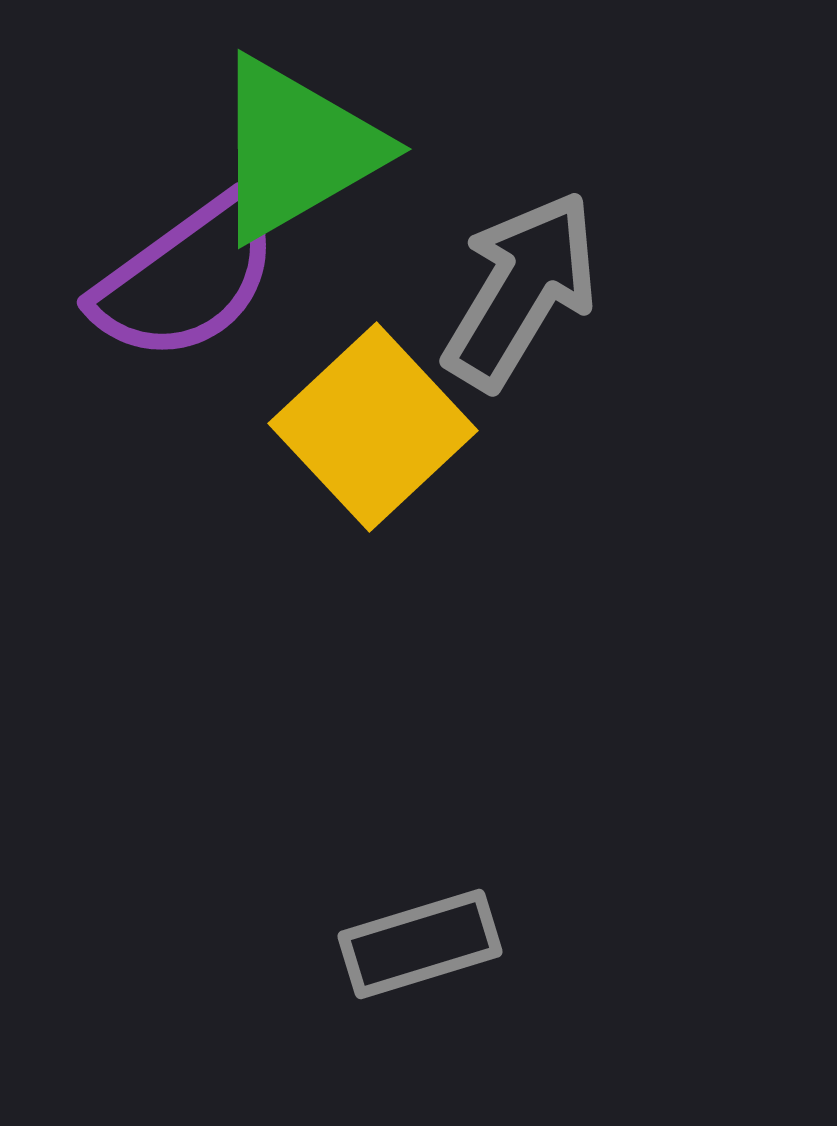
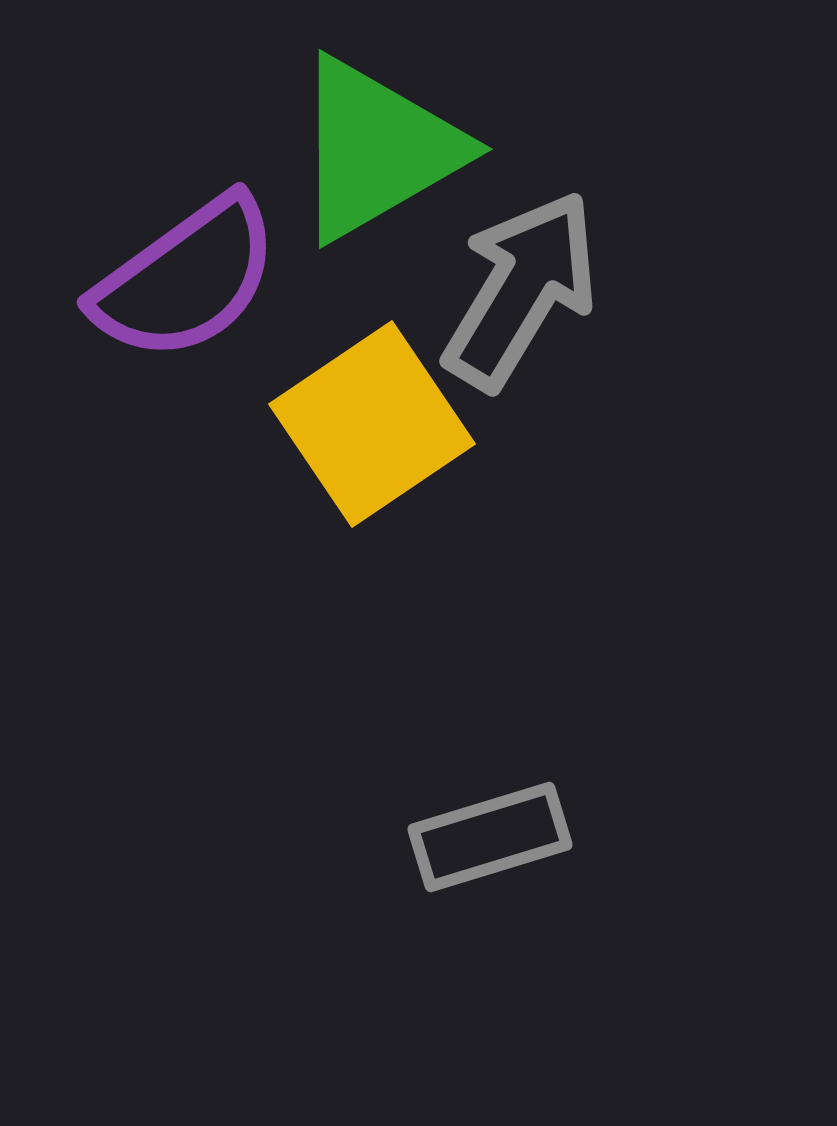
green triangle: moved 81 px right
yellow square: moved 1 px left, 3 px up; rotated 9 degrees clockwise
gray rectangle: moved 70 px right, 107 px up
